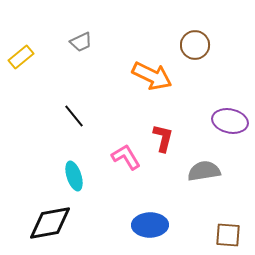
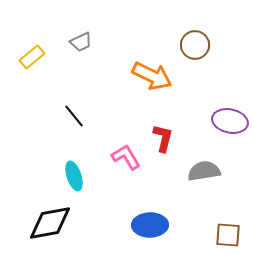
yellow rectangle: moved 11 px right
